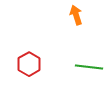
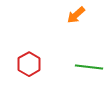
orange arrow: rotated 114 degrees counterclockwise
